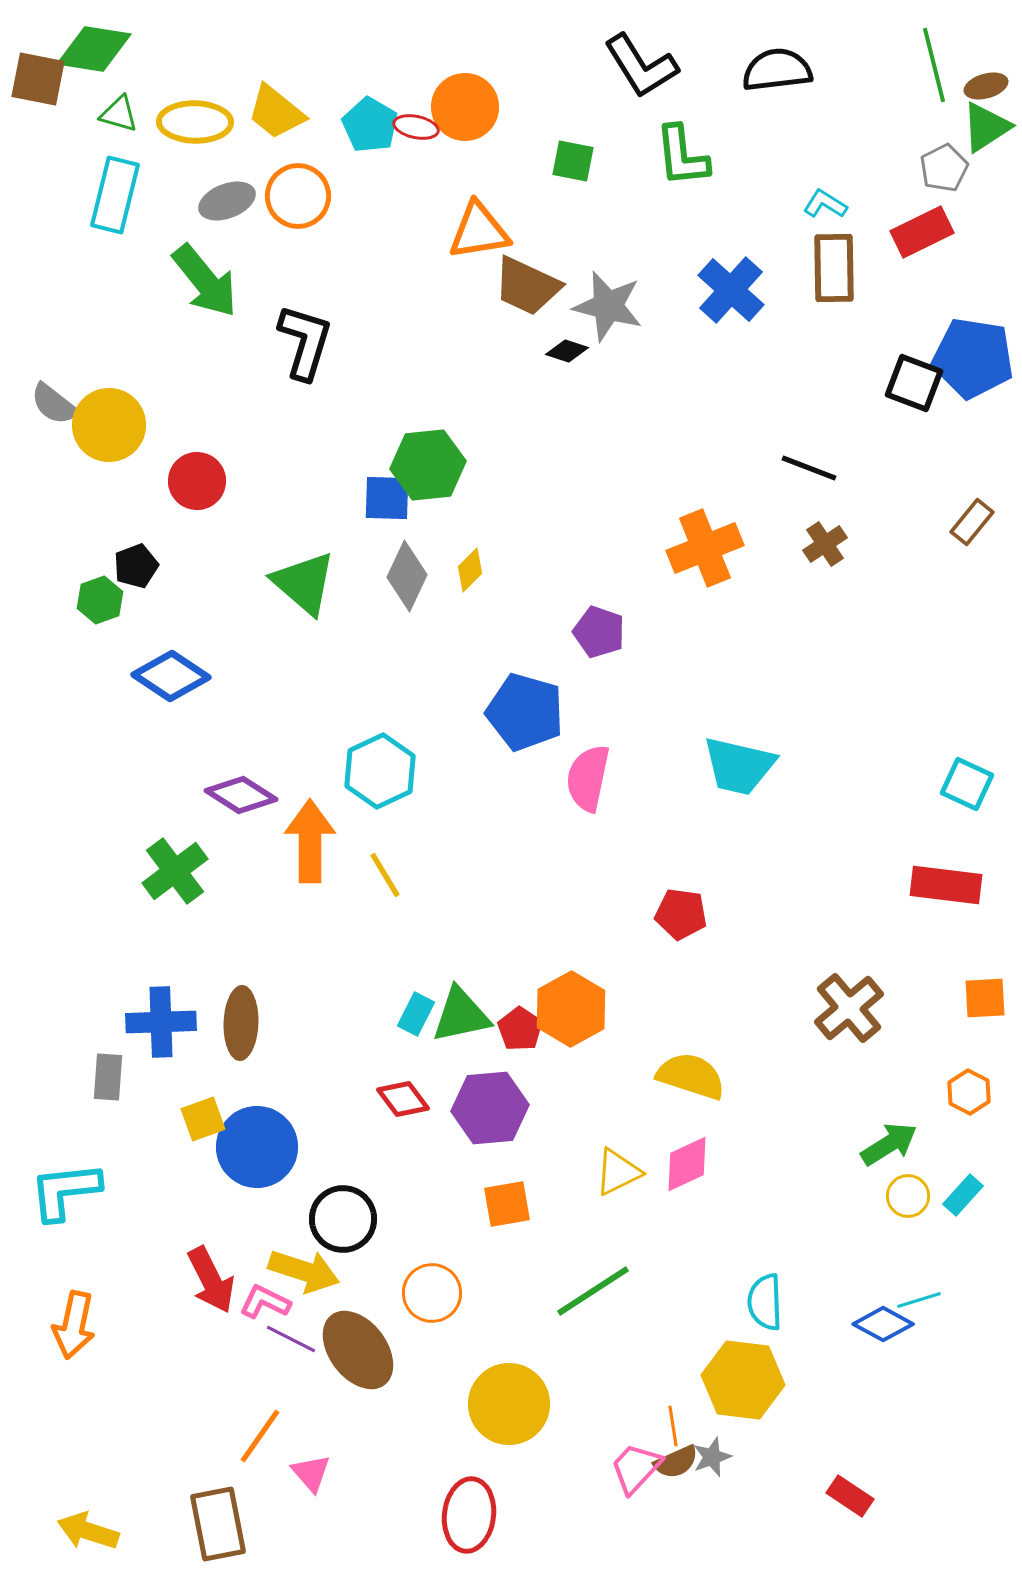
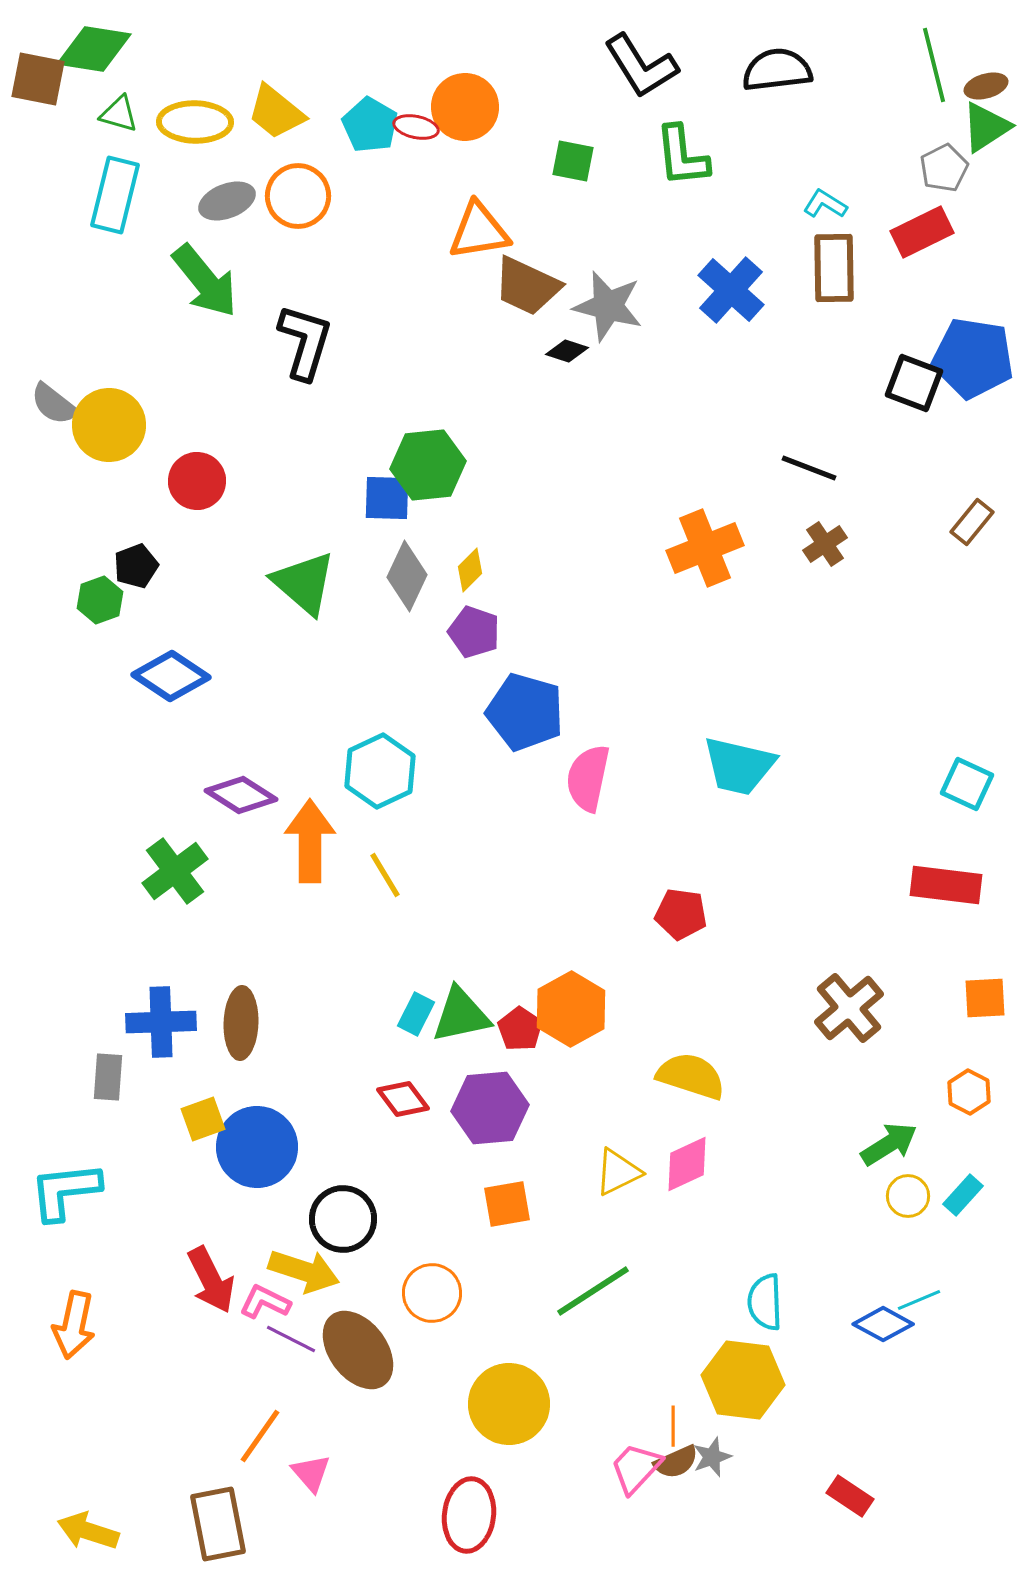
purple pentagon at (599, 632): moved 125 px left
cyan line at (919, 1300): rotated 6 degrees counterclockwise
orange line at (673, 1426): rotated 9 degrees clockwise
